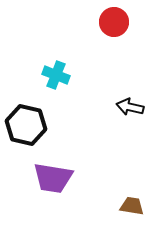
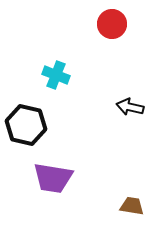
red circle: moved 2 px left, 2 px down
